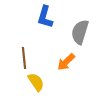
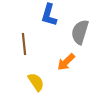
blue L-shape: moved 4 px right, 2 px up
brown line: moved 14 px up
